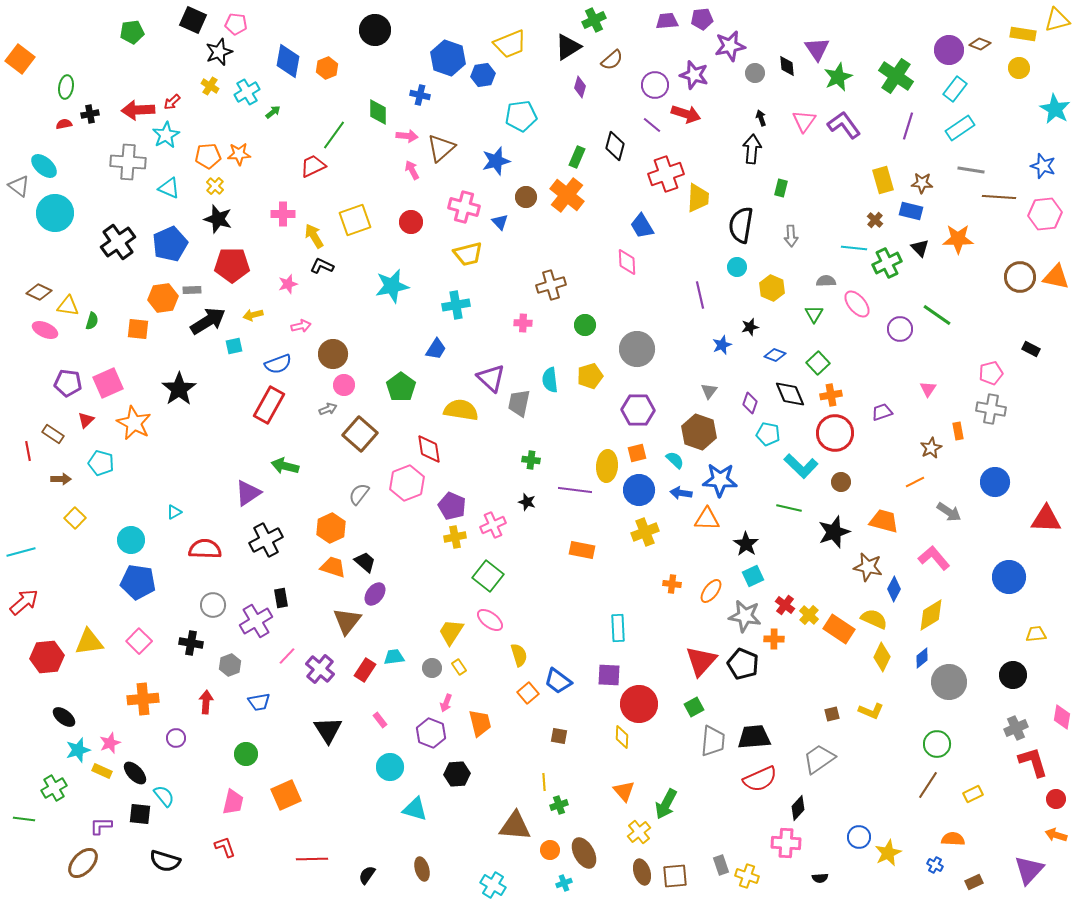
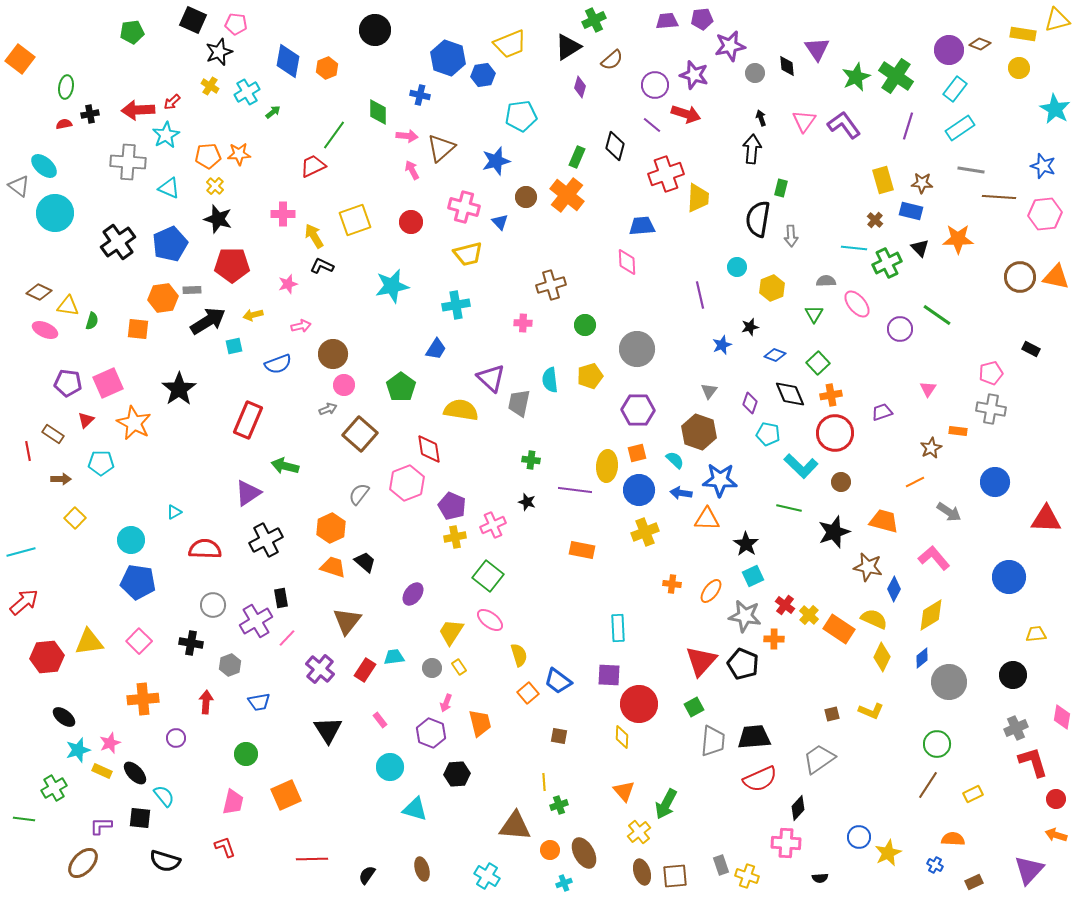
green star at (838, 77): moved 18 px right
black semicircle at (741, 225): moved 17 px right, 6 px up
blue trapezoid at (642, 226): rotated 116 degrees clockwise
yellow hexagon at (772, 288): rotated 15 degrees clockwise
red rectangle at (269, 405): moved 21 px left, 15 px down; rotated 6 degrees counterclockwise
orange rectangle at (958, 431): rotated 72 degrees counterclockwise
cyan pentagon at (101, 463): rotated 15 degrees counterclockwise
purple ellipse at (375, 594): moved 38 px right
pink line at (287, 656): moved 18 px up
black square at (140, 814): moved 4 px down
cyan cross at (493, 885): moved 6 px left, 9 px up
